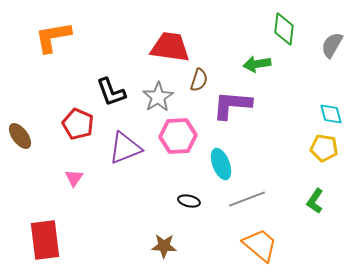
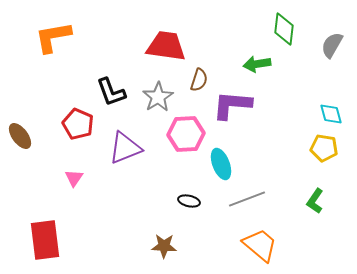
red trapezoid: moved 4 px left, 1 px up
pink hexagon: moved 8 px right, 2 px up
